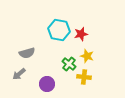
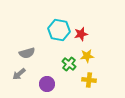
yellow star: rotated 24 degrees counterclockwise
yellow cross: moved 5 px right, 3 px down
